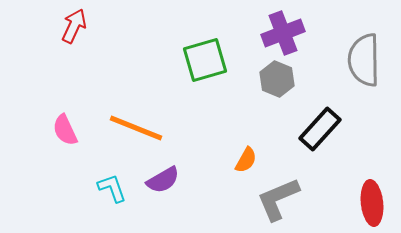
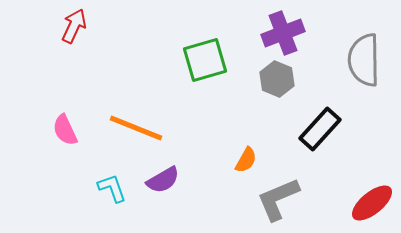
red ellipse: rotated 57 degrees clockwise
